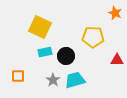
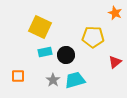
black circle: moved 1 px up
red triangle: moved 2 px left, 2 px down; rotated 40 degrees counterclockwise
